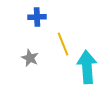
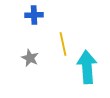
blue cross: moved 3 px left, 2 px up
yellow line: rotated 10 degrees clockwise
